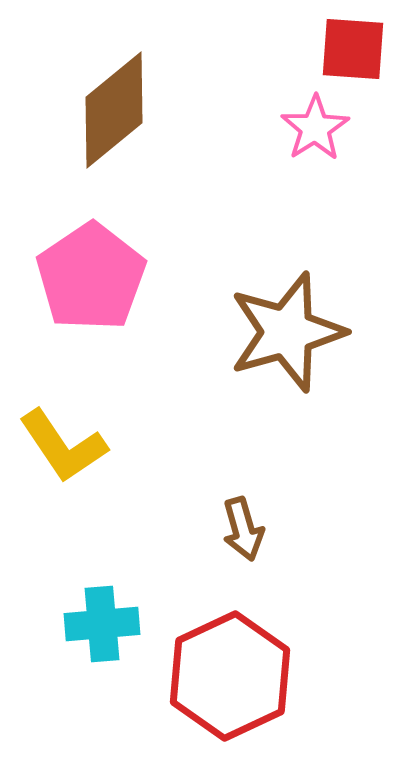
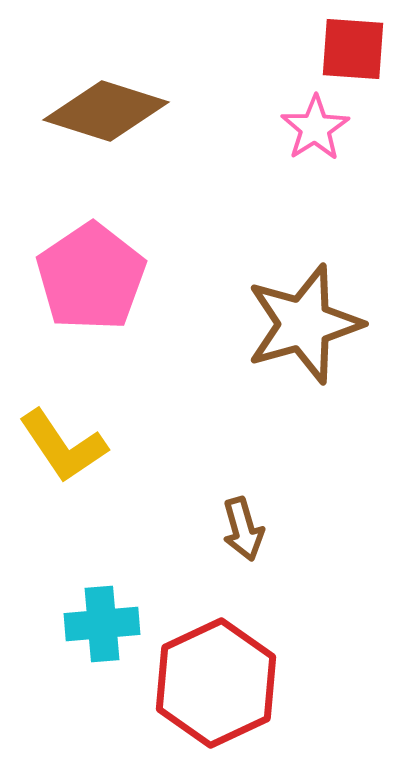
brown diamond: moved 8 px left, 1 px down; rotated 57 degrees clockwise
brown star: moved 17 px right, 8 px up
red hexagon: moved 14 px left, 7 px down
